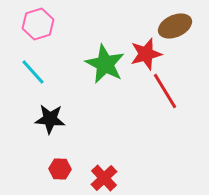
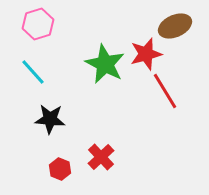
red hexagon: rotated 20 degrees clockwise
red cross: moved 3 px left, 21 px up
